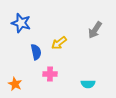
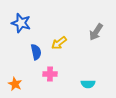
gray arrow: moved 1 px right, 2 px down
